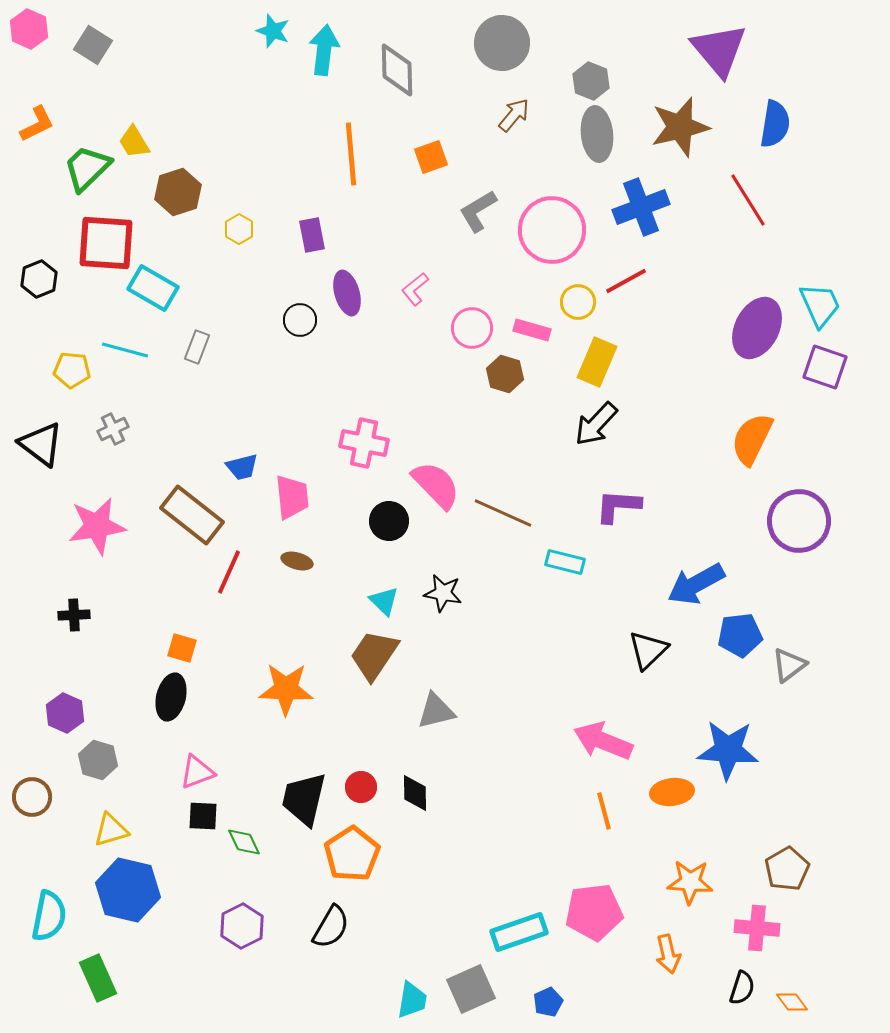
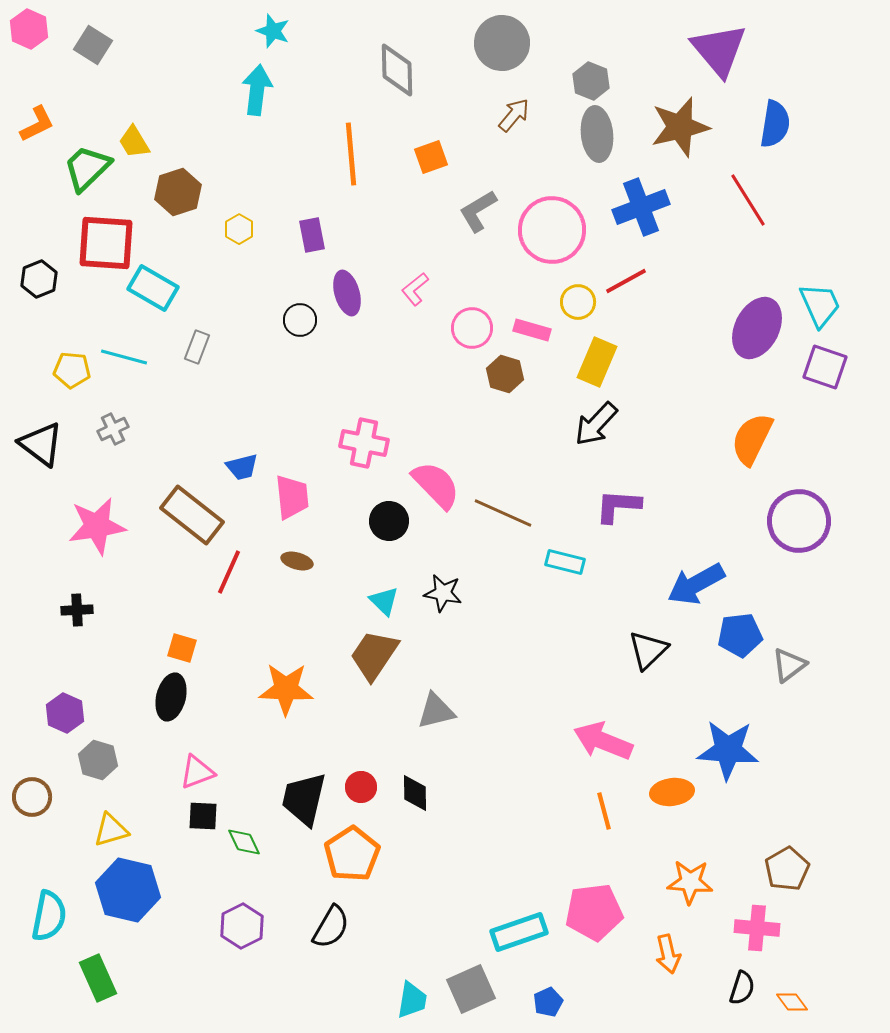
cyan arrow at (324, 50): moved 67 px left, 40 px down
cyan line at (125, 350): moved 1 px left, 7 px down
black cross at (74, 615): moved 3 px right, 5 px up
